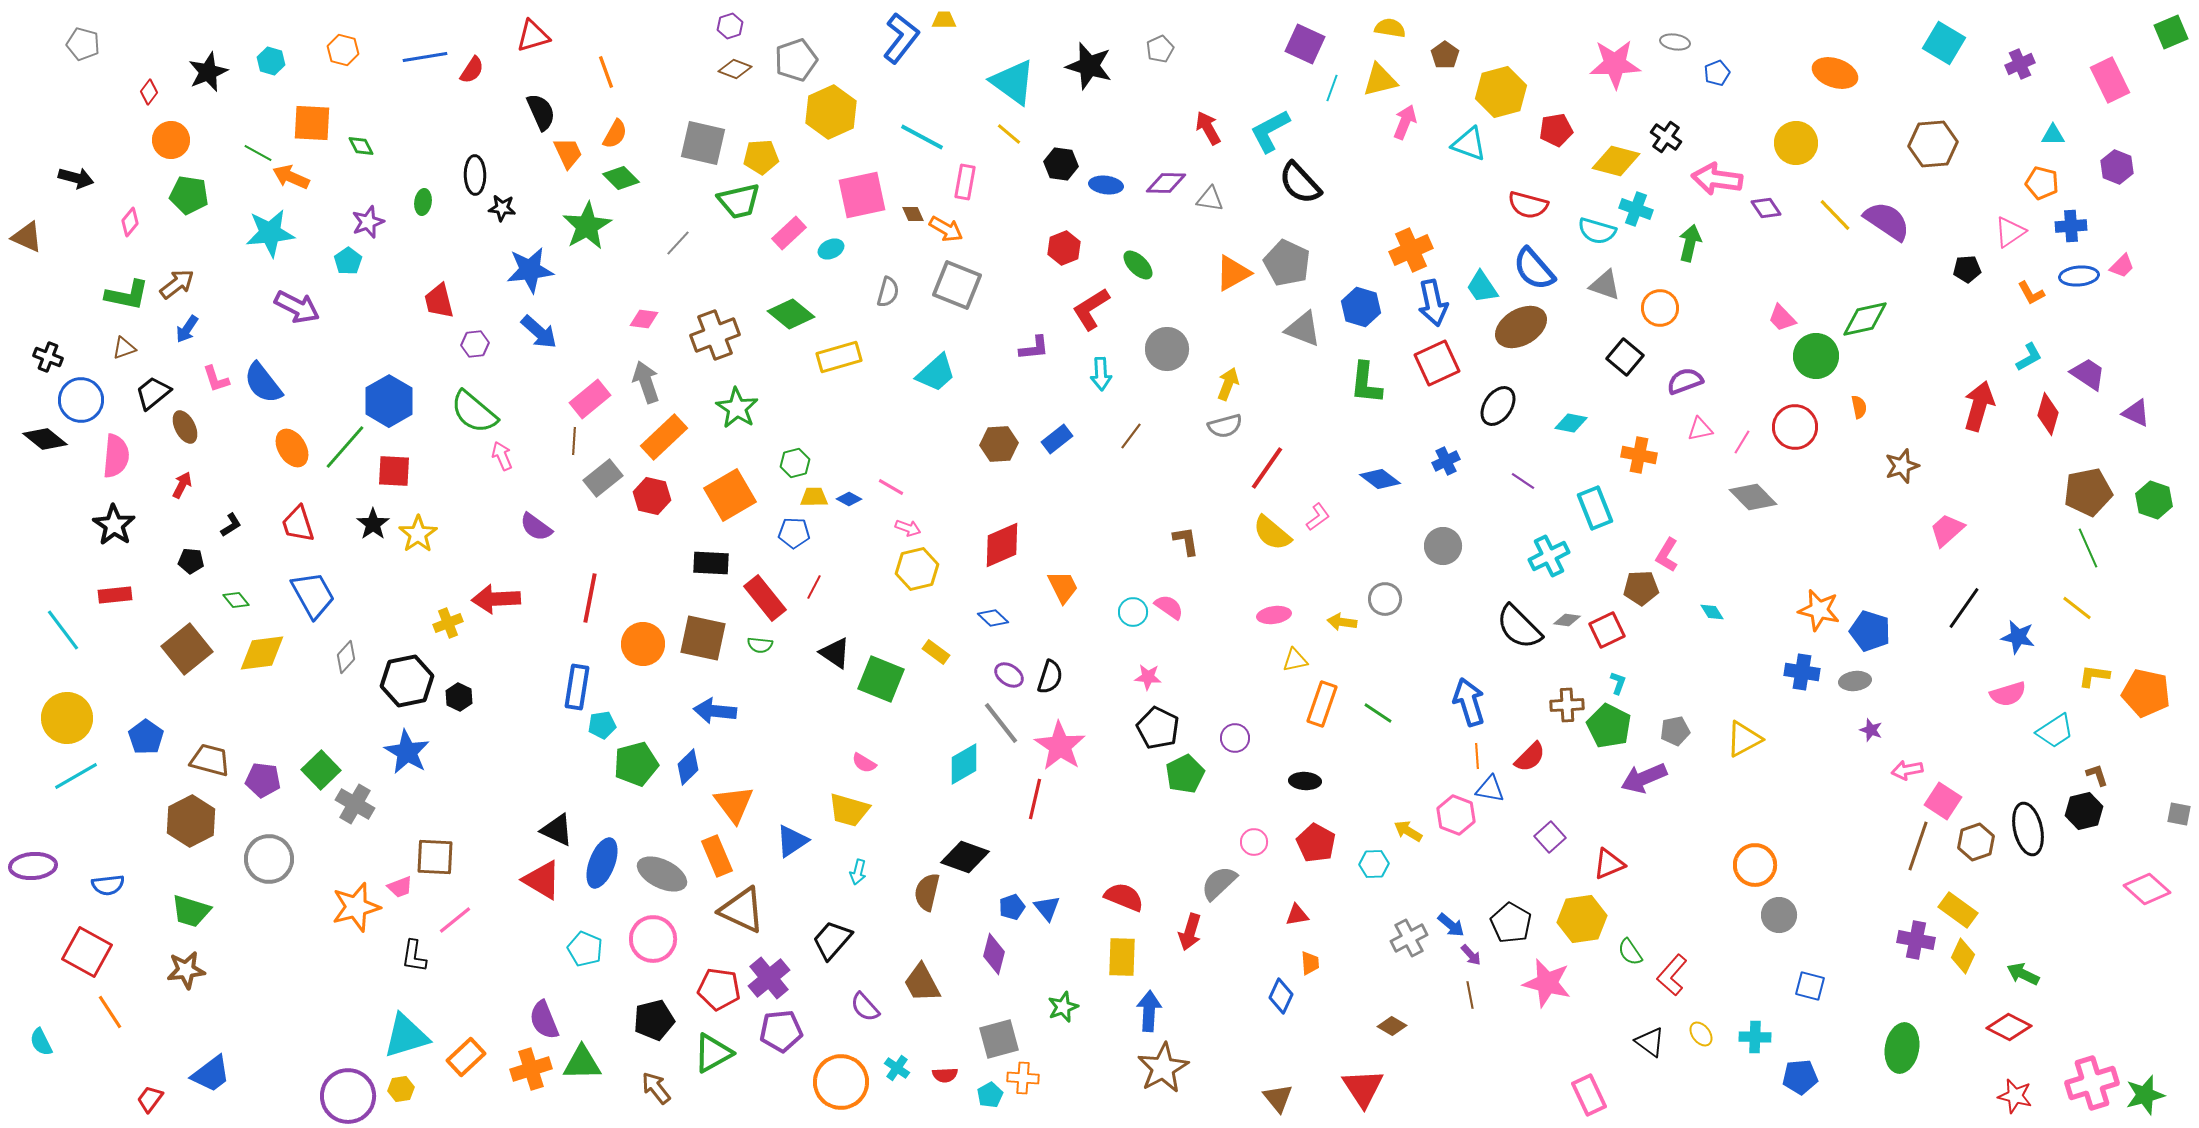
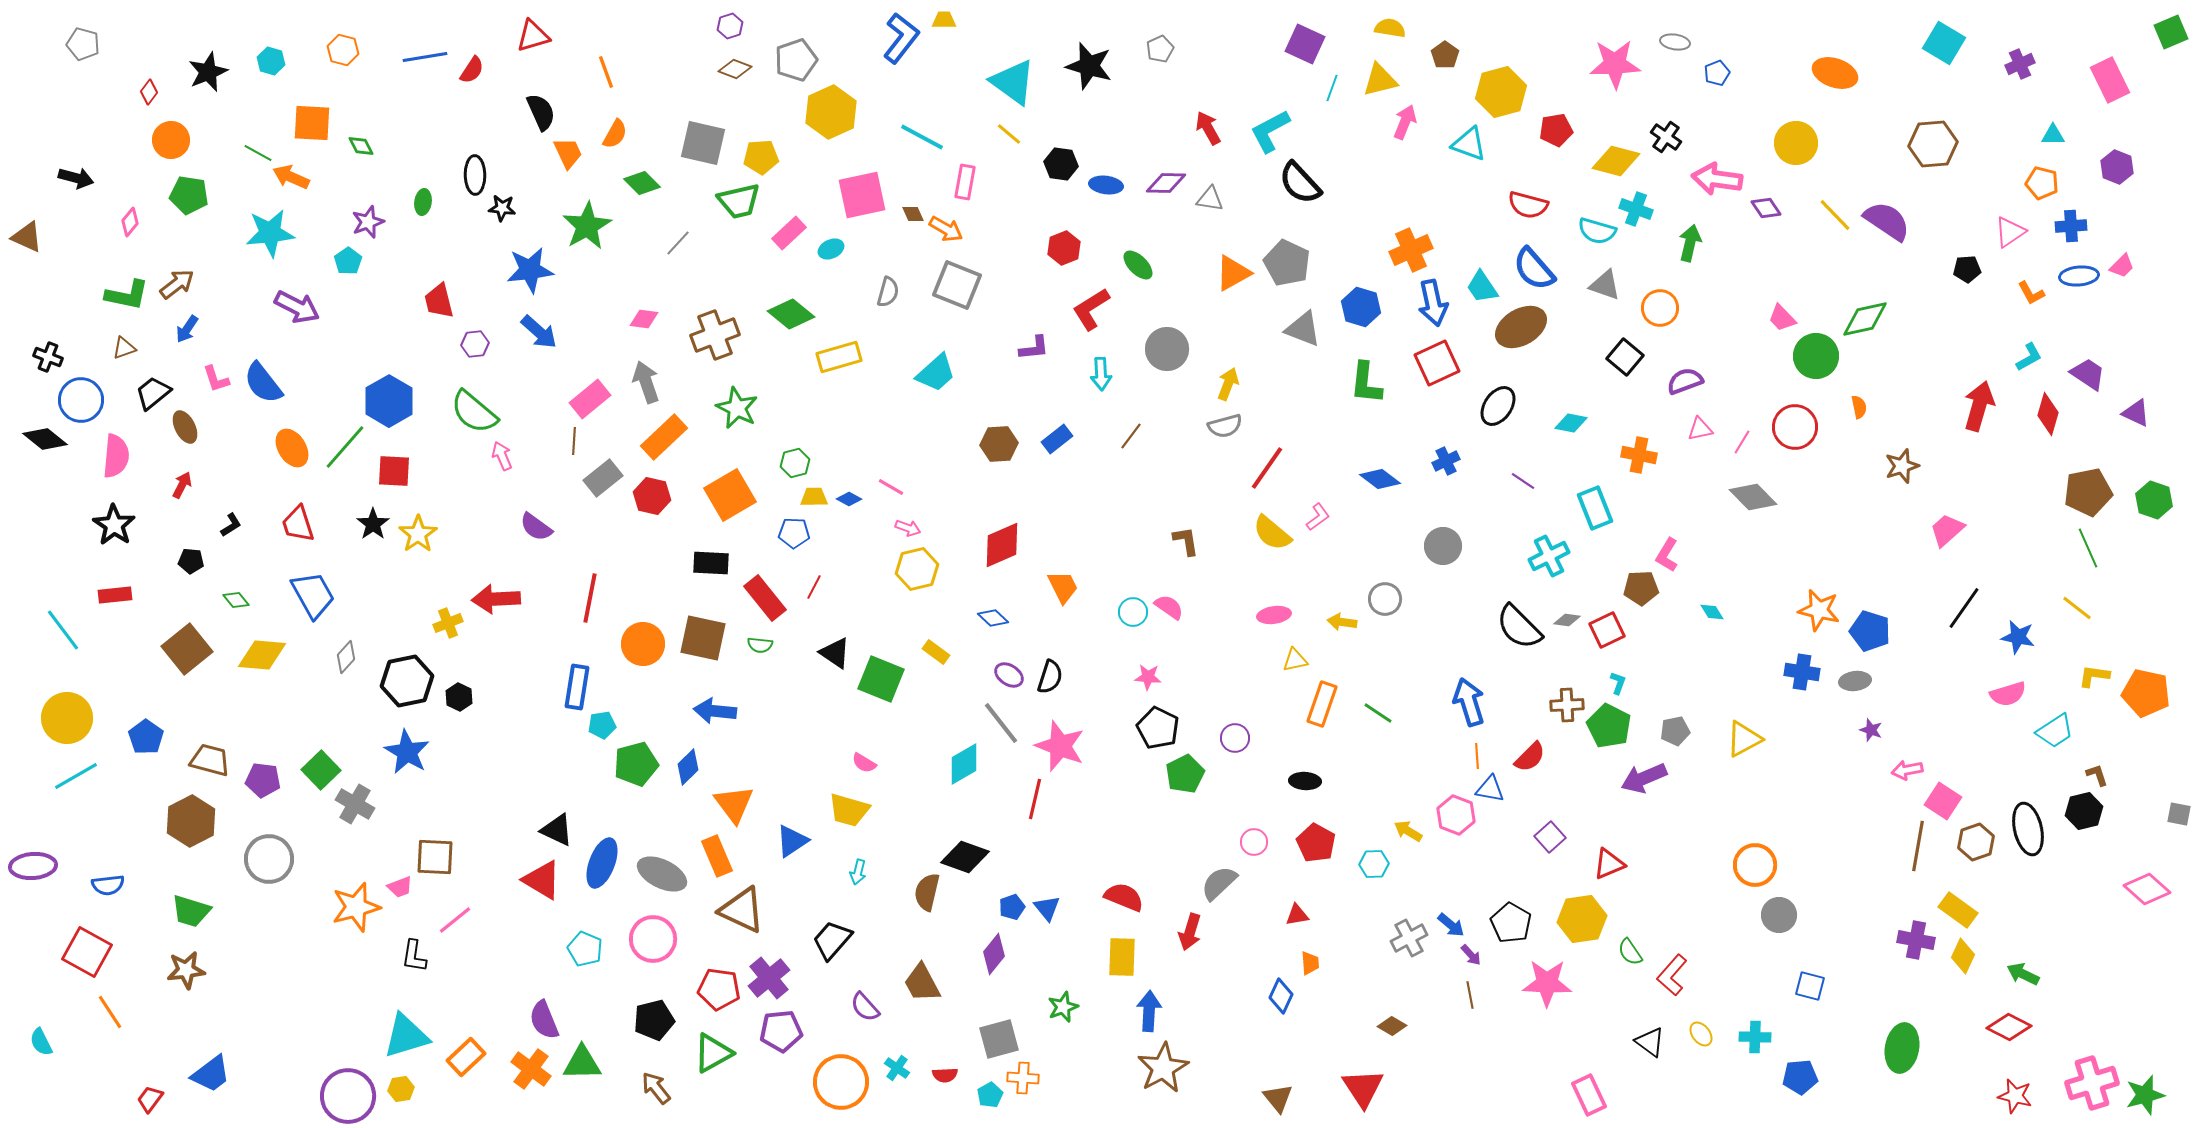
green diamond at (621, 178): moved 21 px right, 5 px down
green star at (737, 408): rotated 6 degrees counterclockwise
yellow diamond at (262, 653): moved 2 px down; rotated 12 degrees clockwise
pink star at (1060, 746): rotated 12 degrees counterclockwise
brown line at (1918, 846): rotated 9 degrees counterclockwise
purple diamond at (994, 954): rotated 24 degrees clockwise
pink star at (1547, 983): rotated 12 degrees counterclockwise
orange cross at (531, 1069): rotated 36 degrees counterclockwise
